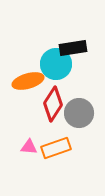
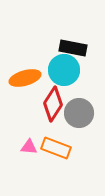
black rectangle: rotated 20 degrees clockwise
cyan circle: moved 8 px right, 6 px down
orange ellipse: moved 3 px left, 3 px up
orange rectangle: rotated 40 degrees clockwise
